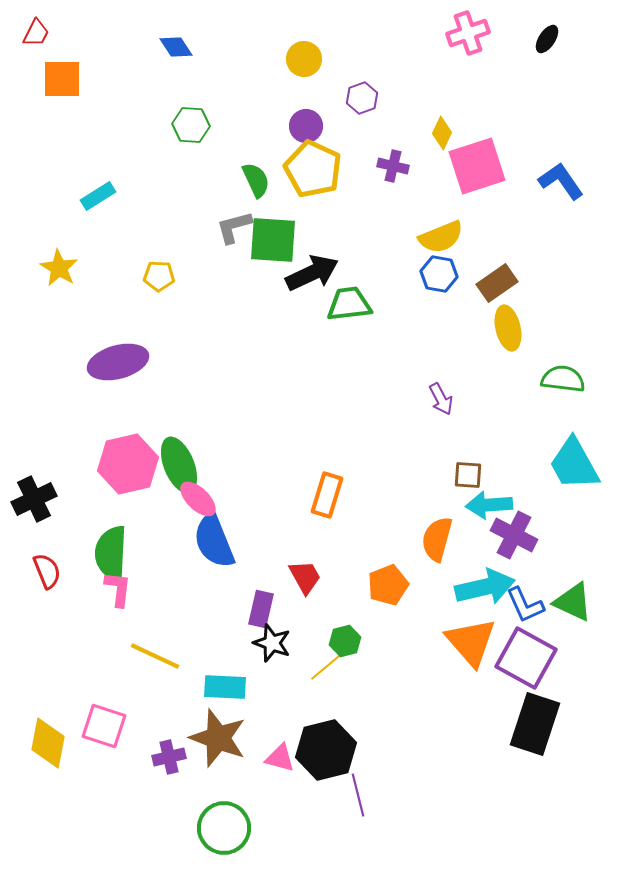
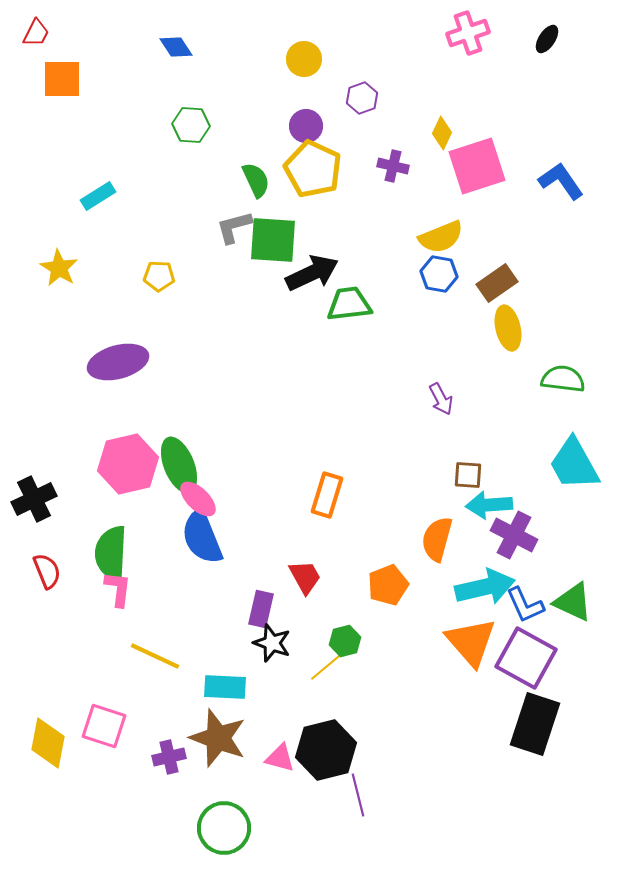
blue semicircle at (214, 541): moved 12 px left, 4 px up
